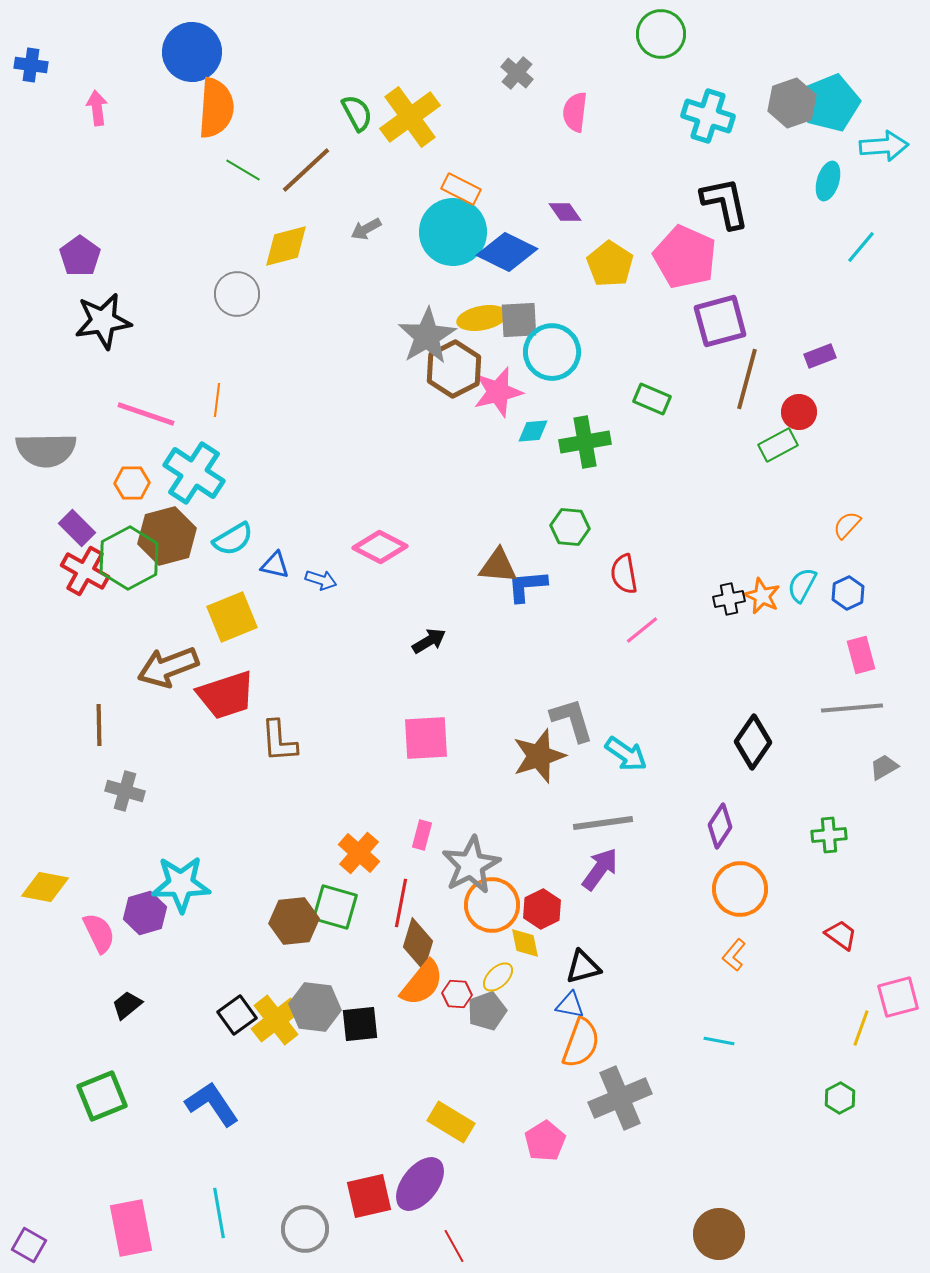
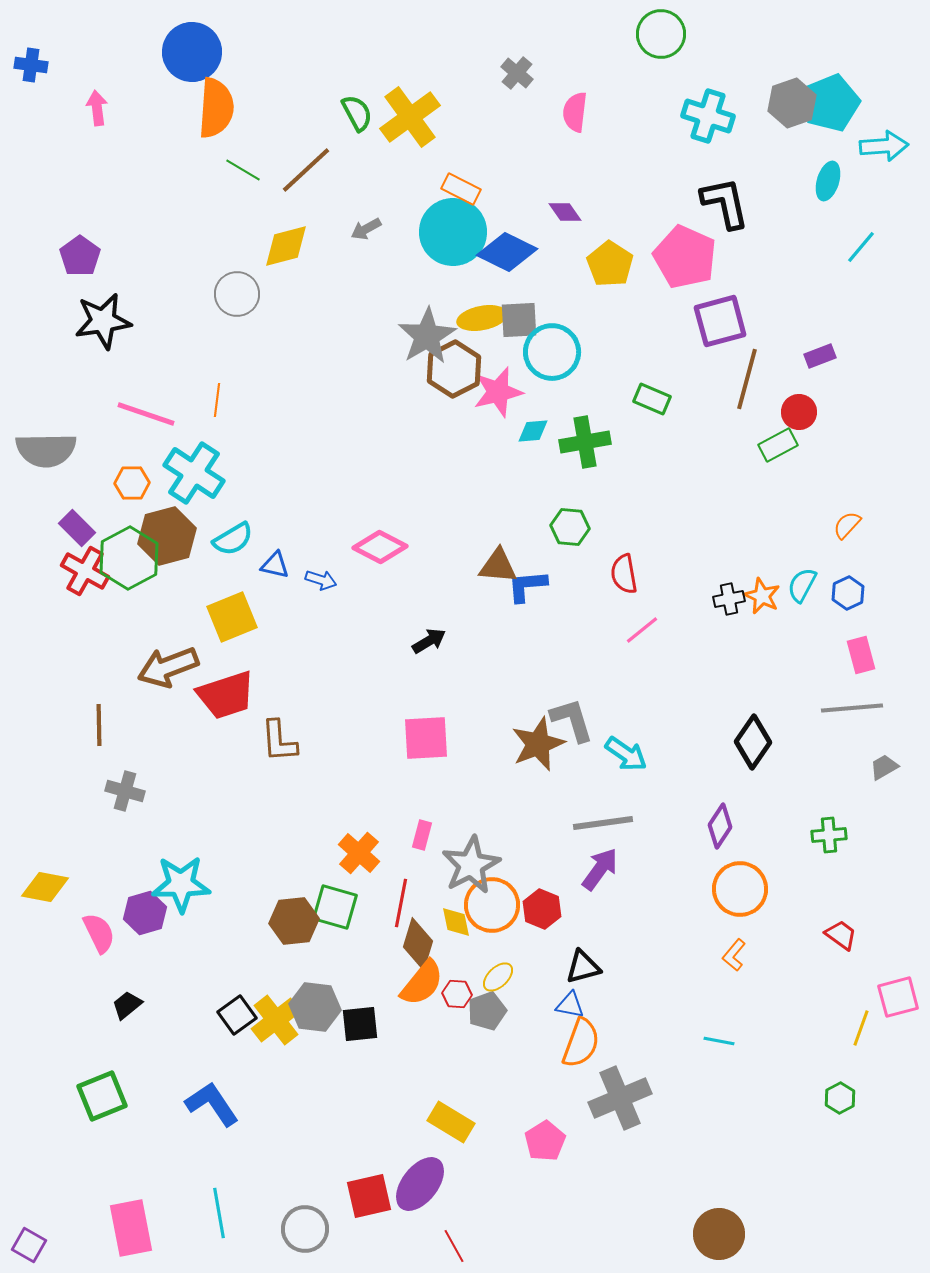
brown star at (539, 756): moved 1 px left, 12 px up; rotated 4 degrees counterclockwise
red hexagon at (542, 909): rotated 12 degrees counterclockwise
yellow diamond at (525, 943): moved 69 px left, 21 px up
